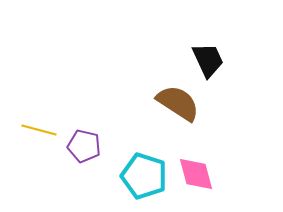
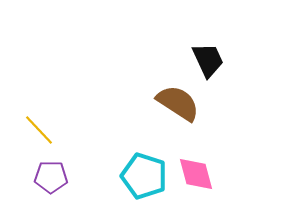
yellow line: rotated 32 degrees clockwise
purple pentagon: moved 33 px left, 31 px down; rotated 12 degrees counterclockwise
